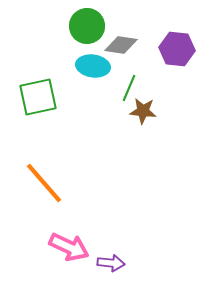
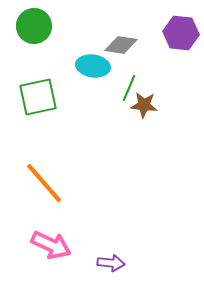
green circle: moved 53 px left
purple hexagon: moved 4 px right, 16 px up
brown star: moved 1 px right, 6 px up
pink arrow: moved 18 px left, 2 px up
